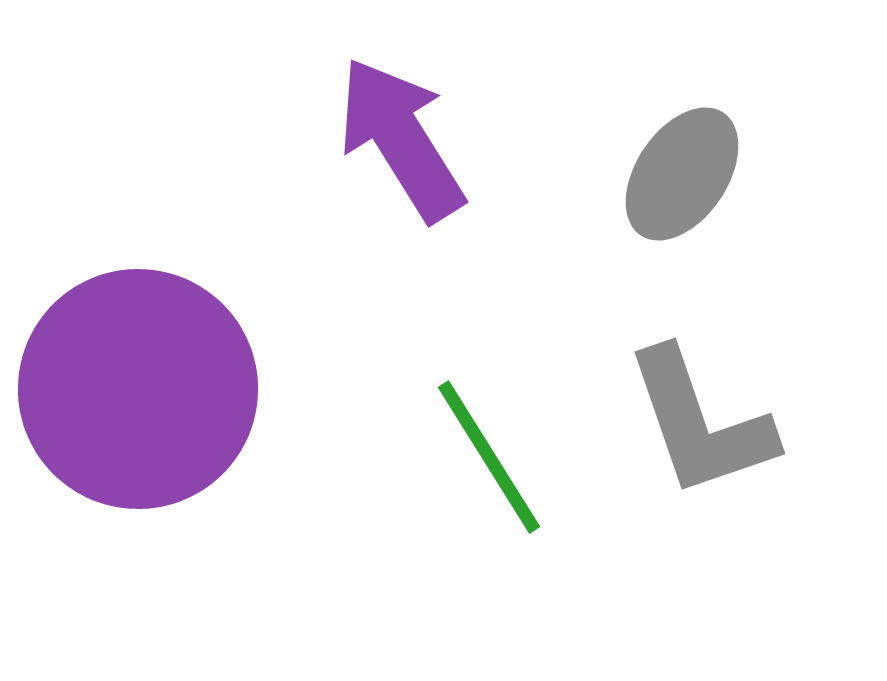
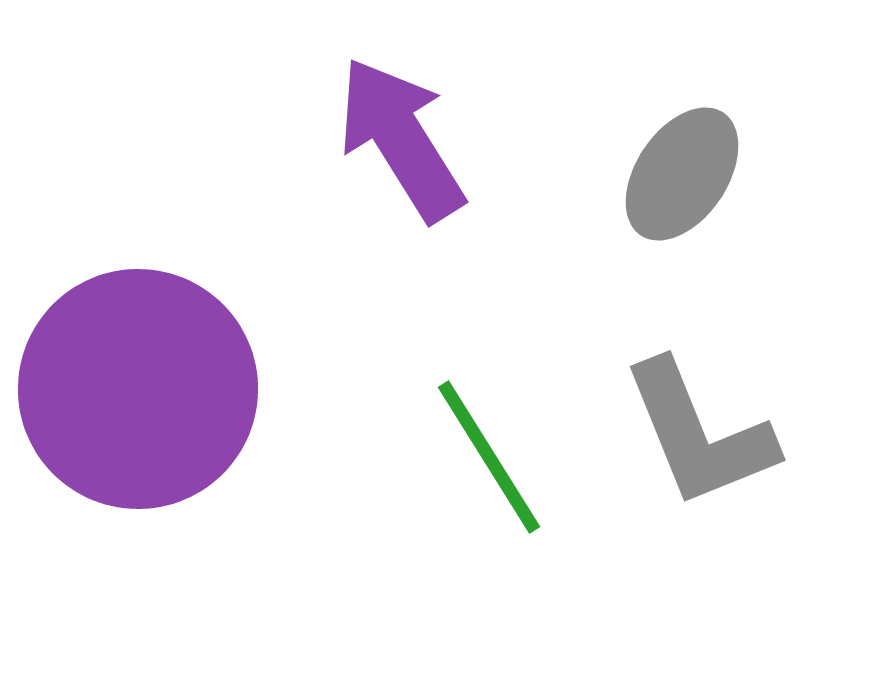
gray L-shape: moved 1 px left, 11 px down; rotated 3 degrees counterclockwise
